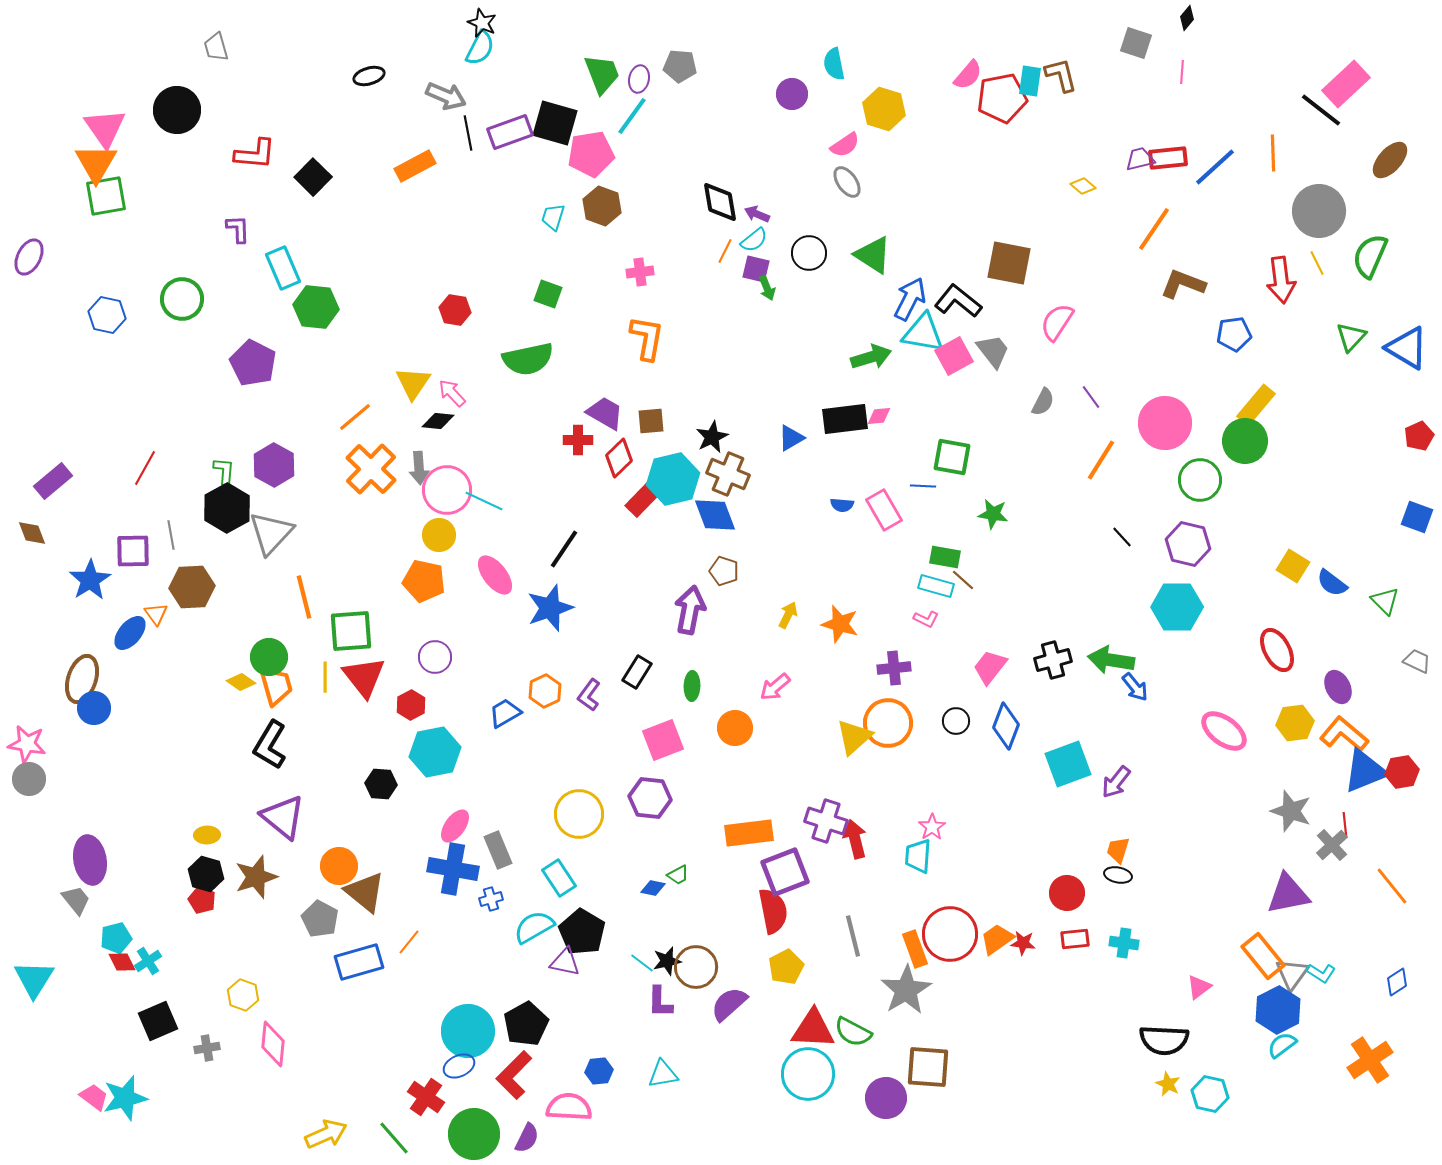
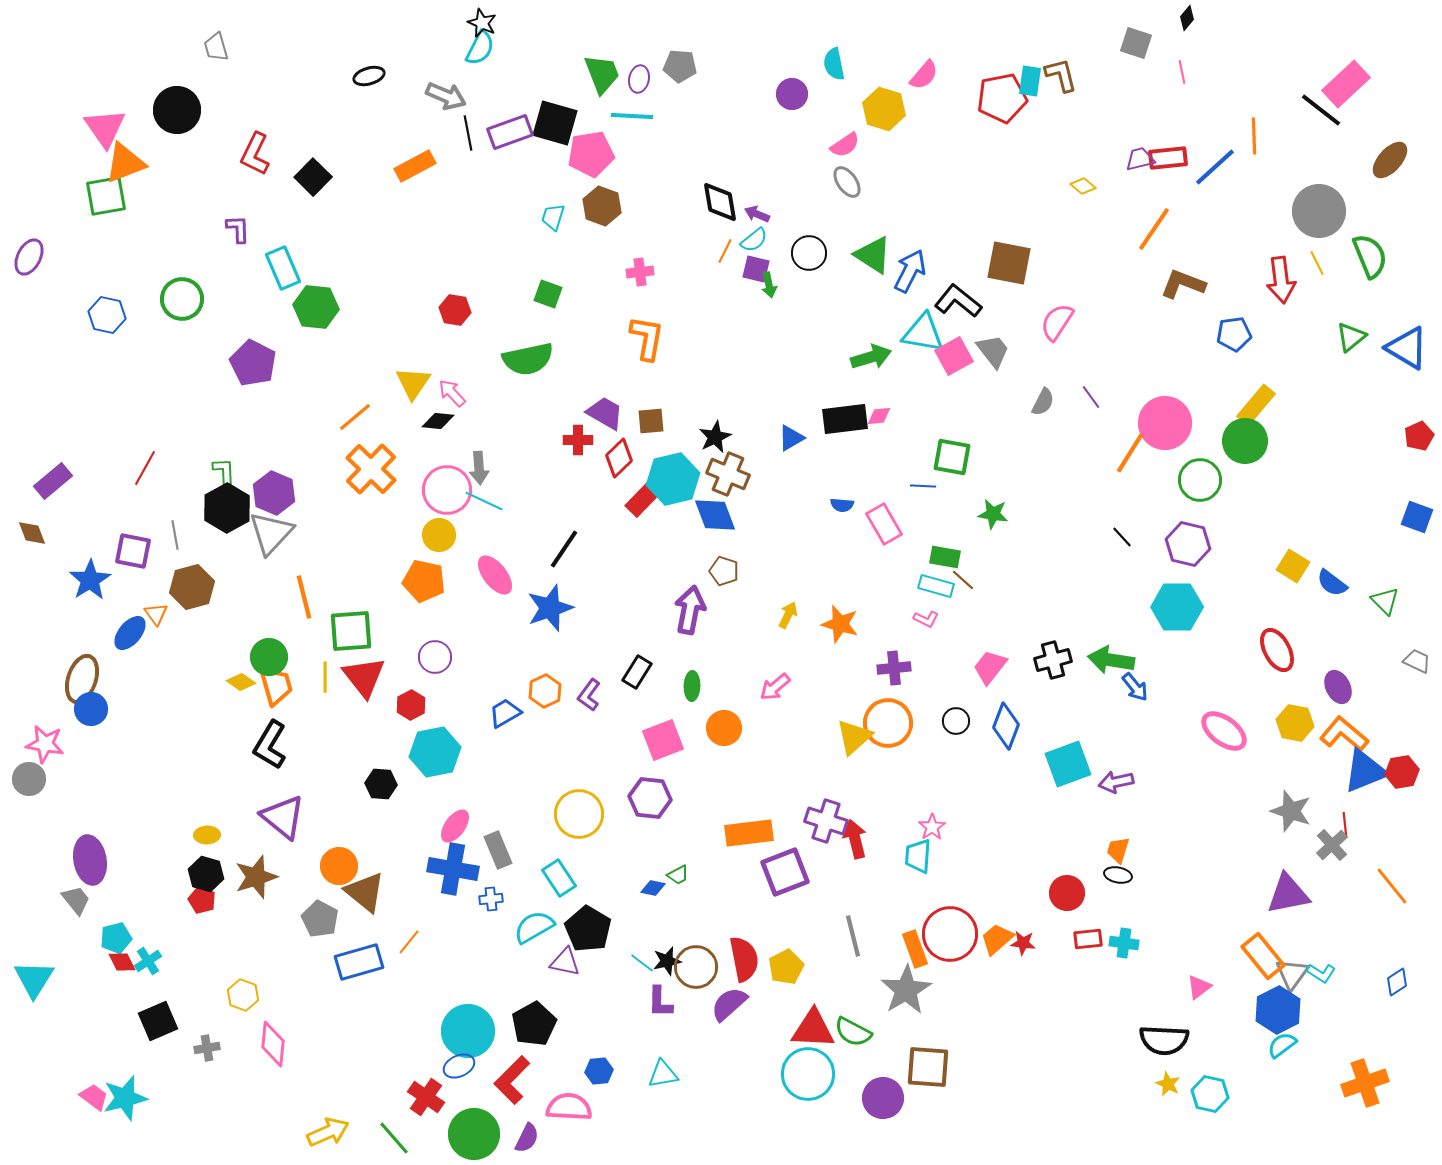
pink line at (1182, 72): rotated 15 degrees counterclockwise
pink semicircle at (968, 75): moved 44 px left
cyan line at (632, 116): rotated 57 degrees clockwise
orange line at (1273, 153): moved 19 px left, 17 px up
red L-shape at (255, 154): rotated 111 degrees clockwise
orange triangle at (96, 163): moved 29 px right; rotated 39 degrees clockwise
green semicircle at (1370, 256): rotated 135 degrees clockwise
green arrow at (767, 288): moved 2 px right, 3 px up; rotated 10 degrees clockwise
blue arrow at (910, 299): moved 28 px up
green triangle at (1351, 337): rotated 8 degrees clockwise
black star at (712, 437): moved 3 px right
orange line at (1101, 460): moved 29 px right, 7 px up
purple hexagon at (274, 465): moved 28 px down; rotated 6 degrees counterclockwise
gray arrow at (419, 468): moved 60 px right
green L-shape at (224, 471): rotated 8 degrees counterclockwise
pink rectangle at (884, 510): moved 14 px down
gray line at (171, 535): moved 4 px right
purple square at (133, 551): rotated 12 degrees clockwise
brown hexagon at (192, 587): rotated 12 degrees counterclockwise
blue circle at (94, 708): moved 3 px left, 1 px down
yellow hexagon at (1295, 723): rotated 18 degrees clockwise
orange circle at (735, 728): moved 11 px left
pink star at (27, 744): moved 18 px right
purple arrow at (1116, 782): rotated 40 degrees clockwise
blue cross at (491, 899): rotated 10 degrees clockwise
red semicircle at (773, 911): moved 29 px left, 48 px down
black pentagon at (582, 932): moved 6 px right, 3 px up
orange trapezoid at (997, 939): rotated 6 degrees counterclockwise
red rectangle at (1075, 939): moved 13 px right
black pentagon at (526, 1024): moved 8 px right
orange cross at (1370, 1060): moved 5 px left, 23 px down; rotated 15 degrees clockwise
red L-shape at (514, 1075): moved 2 px left, 5 px down
purple circle at (886, 1098): moved 3 px left
yellow arrow at (326, 1134): moved 2 px right, 2 px up
